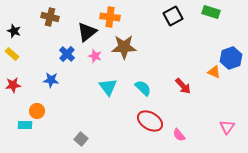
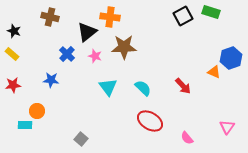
black square: moved 10 px right
pink semicircle: moved 8 px right, 3 px down
